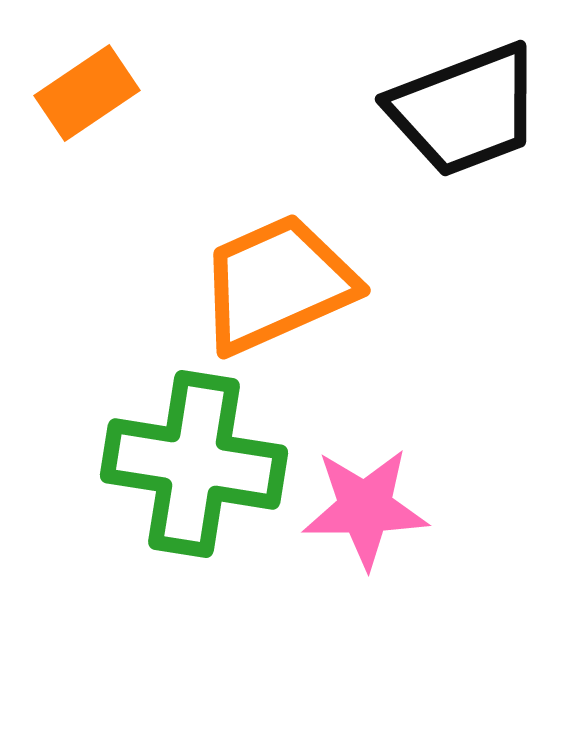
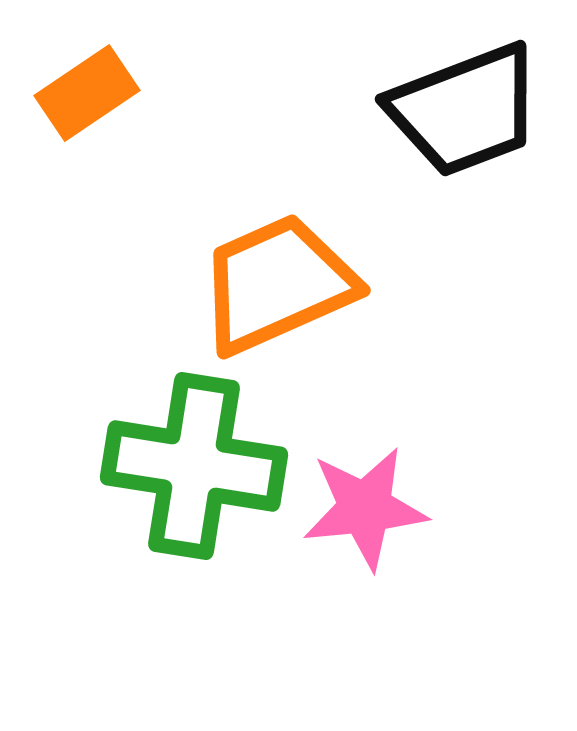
green cross: moved 2 px down
pink star: rotated 5 degrees counterclockwise
